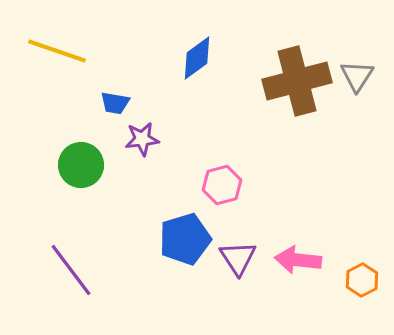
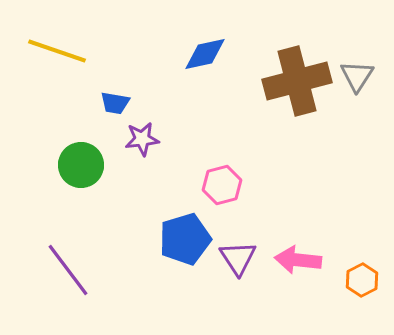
blue diamond: moved 8 px right, 4 px up; rotated 24 degrees clockwise
purple line: moved 3 px left
